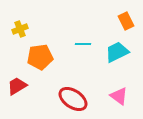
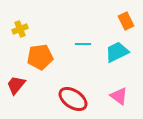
red trapezoid: moved 1 px left, 1 px up; rotated 20 degrees counterclockwise
